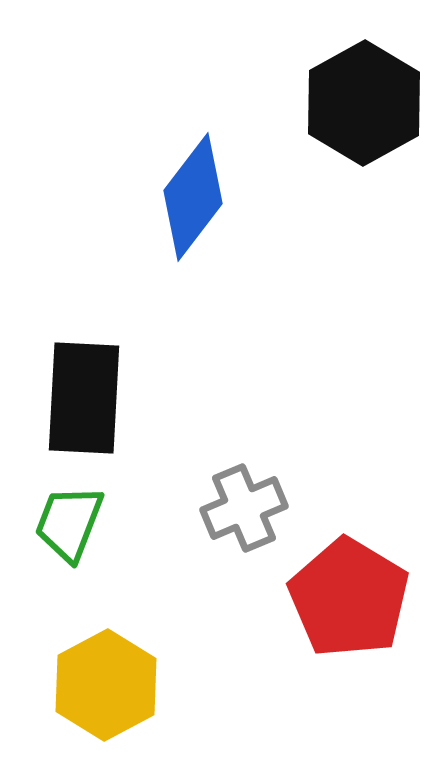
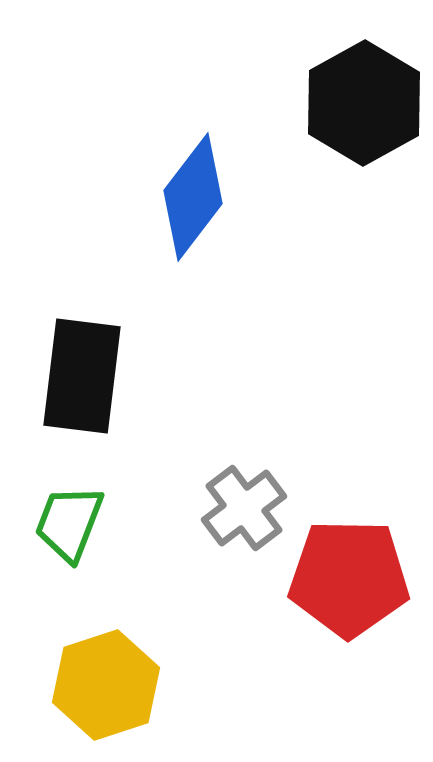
black rectangle: moved 2 px left, 22 px up; rotated 4 degrees clockwise
gray cross: rotated 14 degrees counterclockwise
red pentagon: moved 20 px up; rotated 30 degrees counterclockwise
yellow hexagon: rotated 10 degrees clockwise
